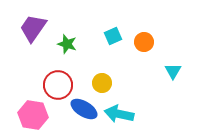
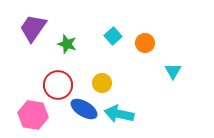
cyan square: rotated 18 degrees counterclockwise
orange circle: moved 1 px right, 1 px down
